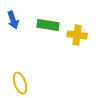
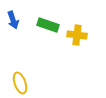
green rectangle: rotated 10 degrees clockwise
